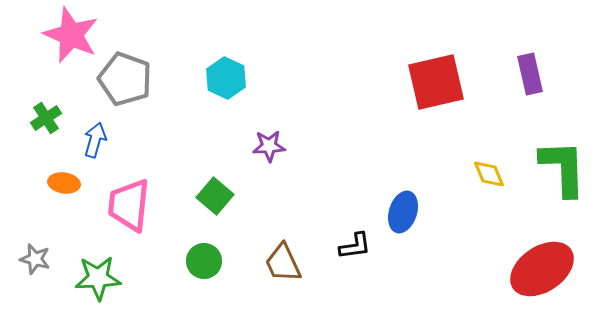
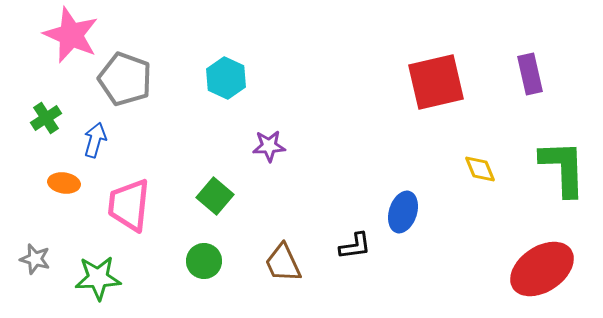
yellow diamond: moved 9 px left, 5 px up
